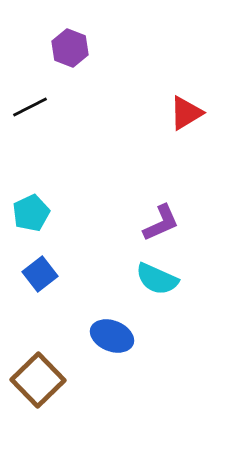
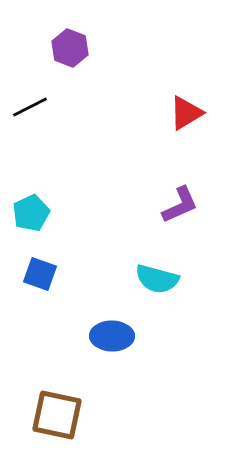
purple L-shape: moved 19 px right, 18 px up
blue square: rotated 32 degrees counterclockwise
cyan semicircle: rotated 9 degrees counterclockwise
blue ellipse: rotated 21 degrees counterclockwise
brown square: moved 19 px right, 35 px down; rotated 34 degrees counterclockwise
